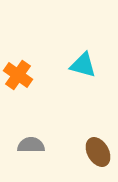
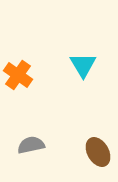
cyan triangle: rotated 44 degrees clockwise
gray semicircle: rotated 12 degrees counterclockwise
